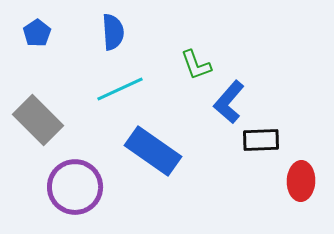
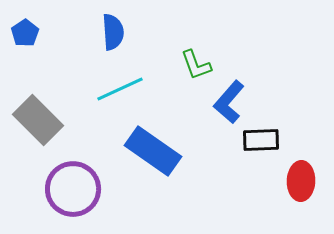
blue pentagon: moved 12 px left
purple circle: moved 2 px left, 2 px down
